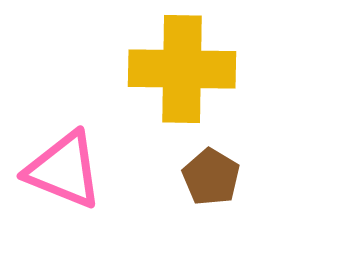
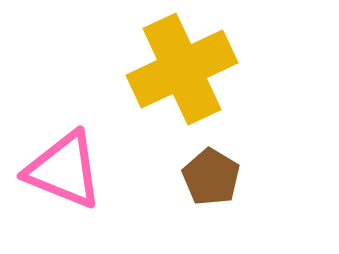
yellow cross: rotated 26 degrees counterclockwise
